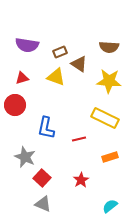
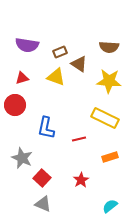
gray star: moved 3 px left, 1 px down
